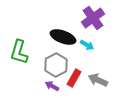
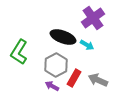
green L-shape: rotated 15 degrees clockwise
